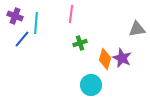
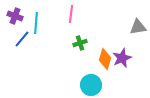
gray triangle: moved 1 px right, 2 px up
purple star: rotated 24 degrees clockwise
